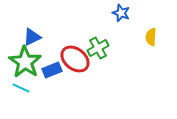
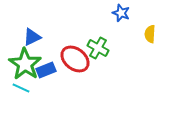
yellow semicircle: moved 1 px left, 3 px up
green cross: rotated 30 degrees counterclockwise
green star: moved 2 px down
blue rectangle: moved 6 px left
